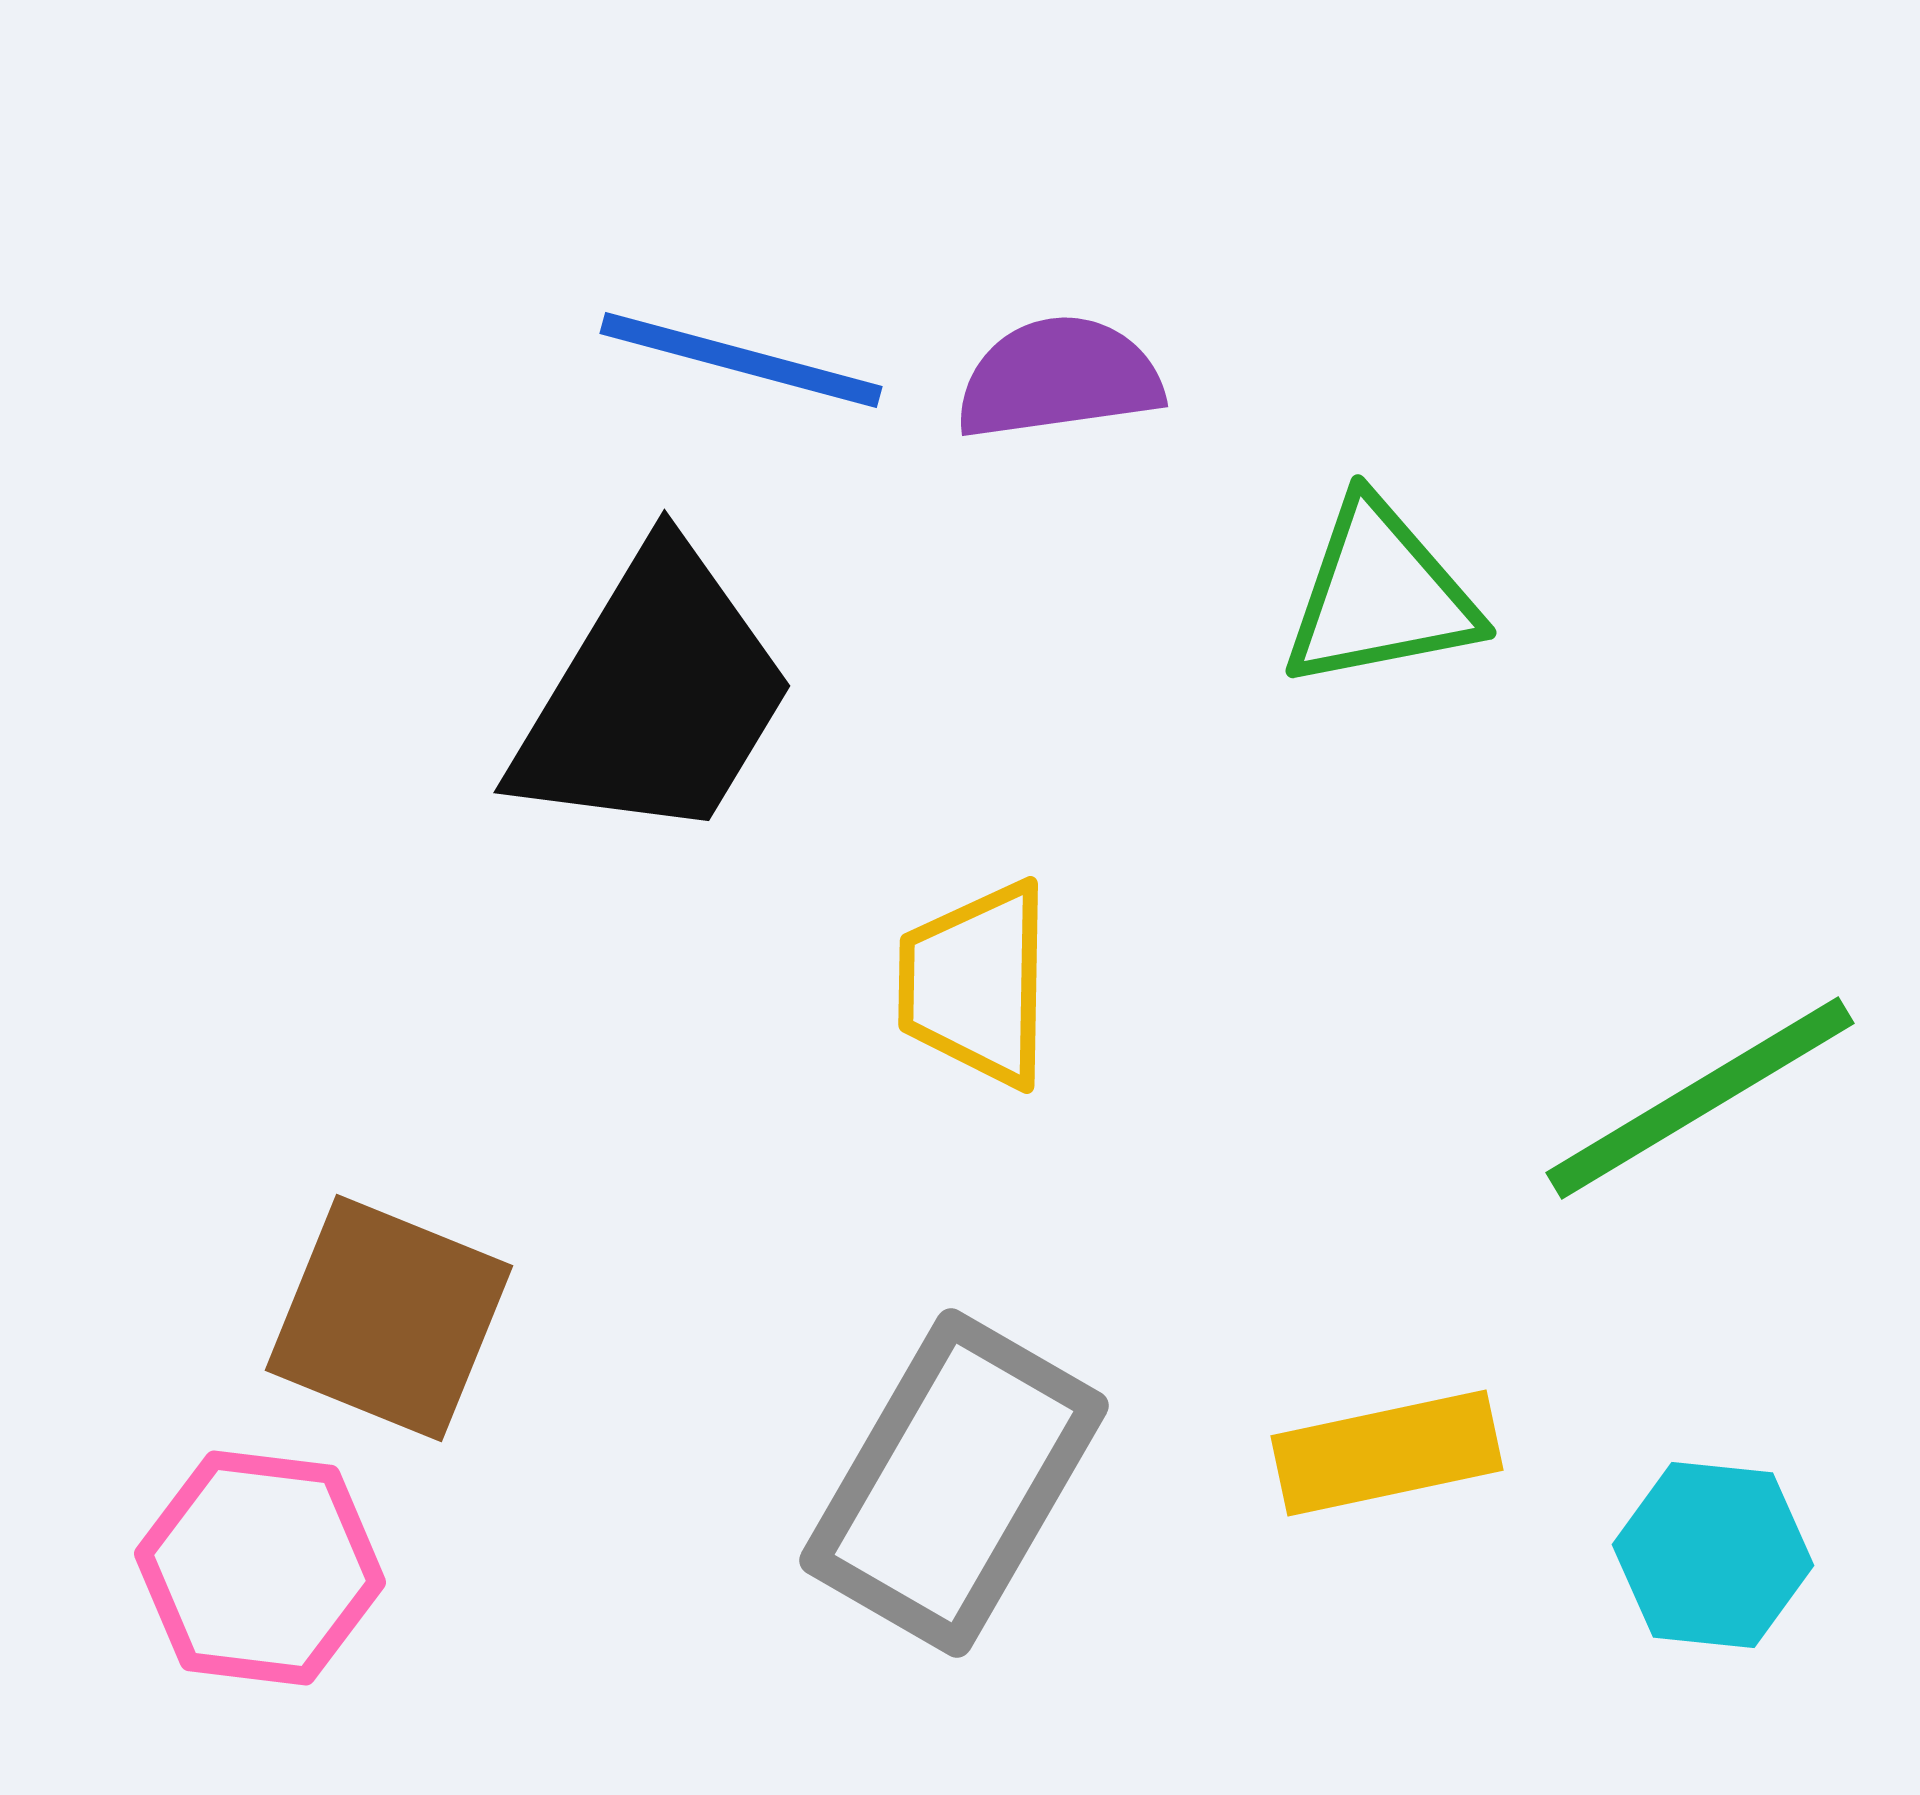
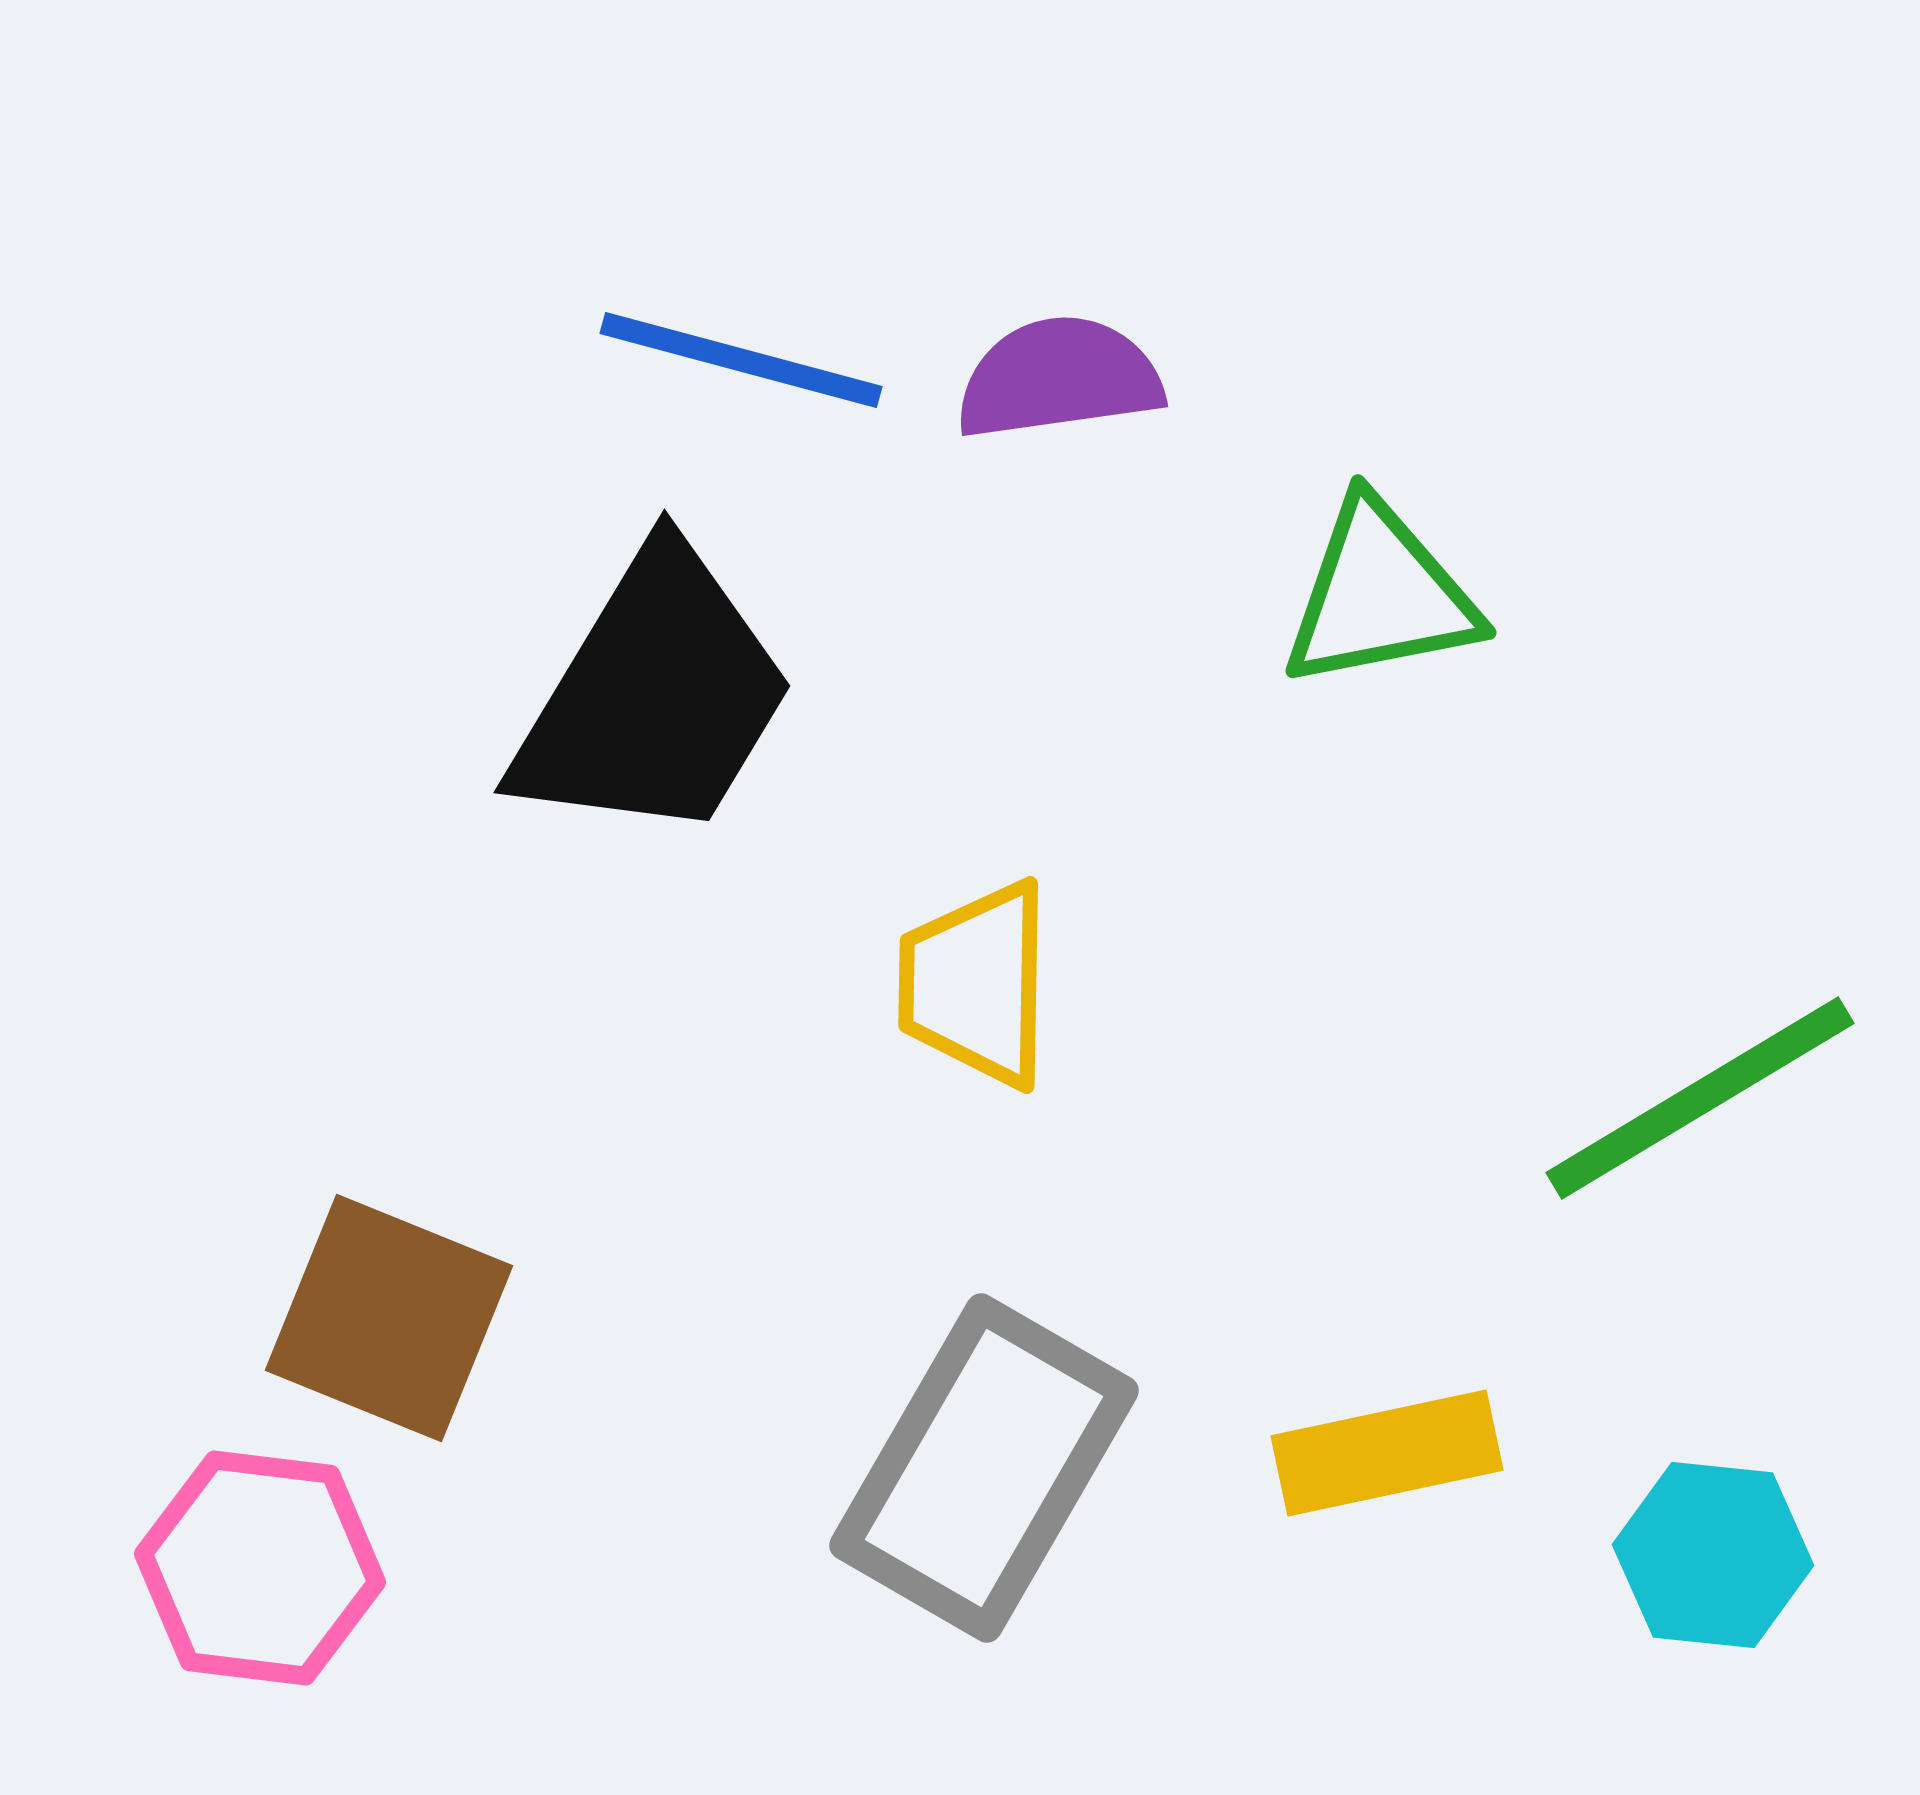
gray rectangle: moved 30 px right, 15 px up
